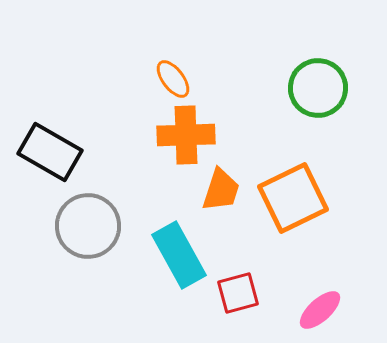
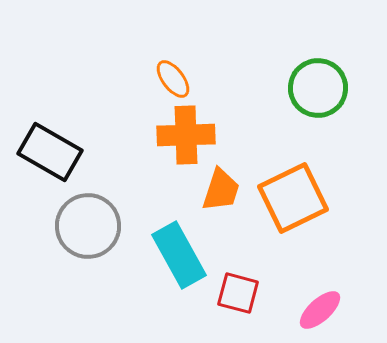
red square: rotated 30 degrees clockwise
